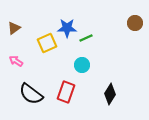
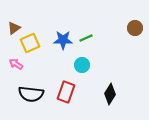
brown circle: moved 5 px down
blue star: moved 4 px left, 12 px down
yellow square: moved 17 px left
pink arrow: moved 3 px down
black semicircle: rotated 30 degrees counterclockwise
